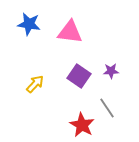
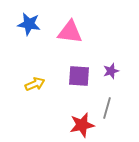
purple star: rotated 14 degrees counterclockwise
purple square: rotated 30 degrees counterclockwise
yellow arrow: rotated 24 degrees clockwise
gray line: rotated 50 degrees clockwise
red star: rotated 30 degrees clockwise
